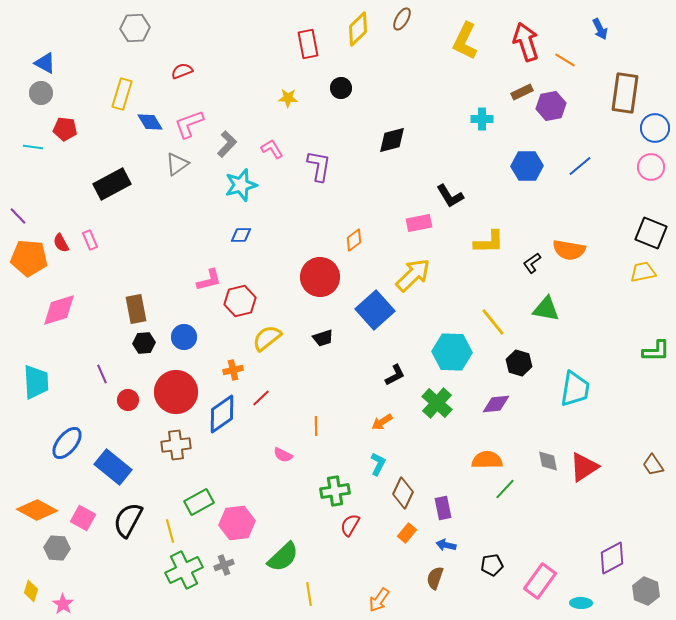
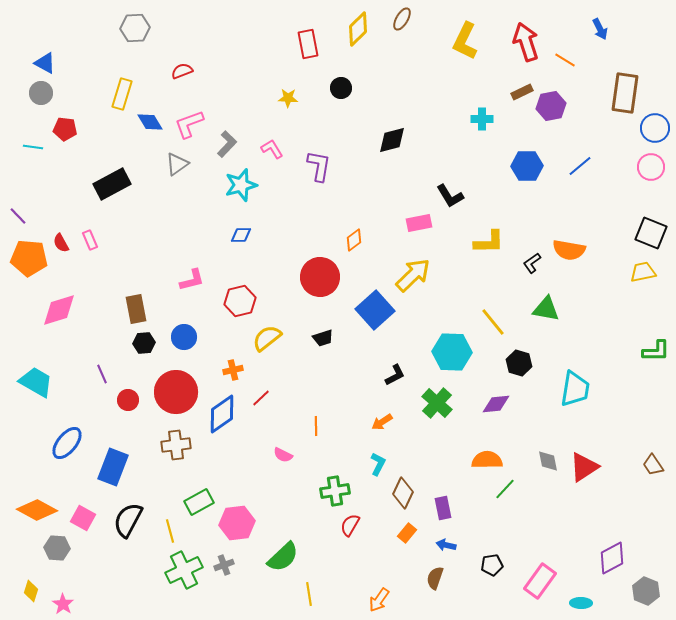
pink L-shape at (209, 280): moved 17 px left
cyan trapezoid at (36, 382): rotated 57 degrees counterclockwise
blue rectangle at (113, 467): rotated 72 degrees clockwise
